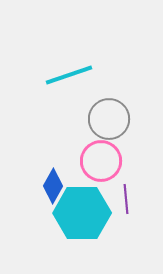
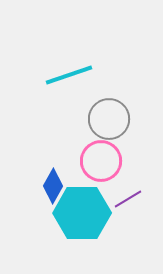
purple line: moved 2 px right; rotated 64 degrees clockwise
